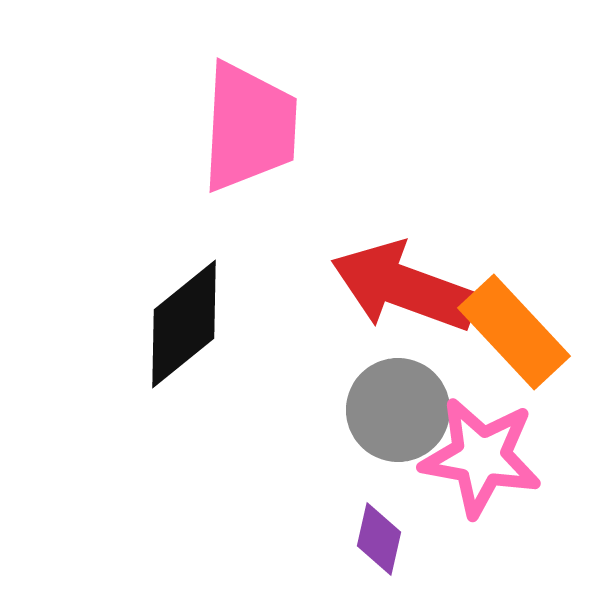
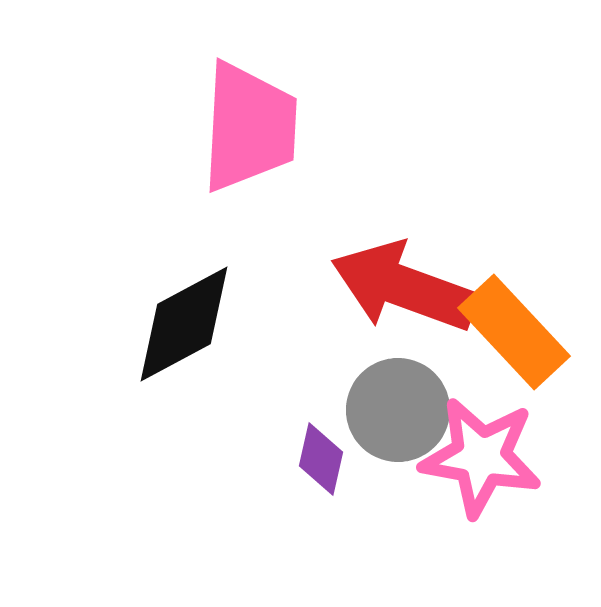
black diamond: rotated 11 degrees clockwise
purple diamond: moved 58 px left, 80 px up
